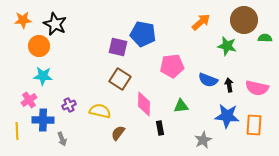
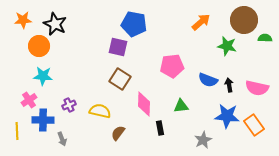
blue pentagon: moved 9 px left, 10 px up
orange rectangle: rotated 40 degrees counterclockwise
